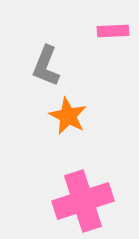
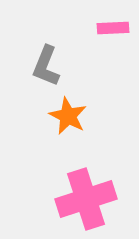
pink rectangle: moved 3 px up
pink cross: moved 3 px right, 2 px up
